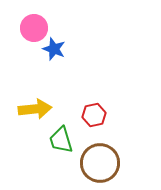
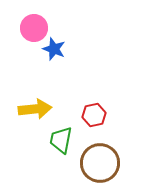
green trapezoid: rotated 28 degrees clockwise
